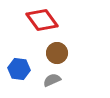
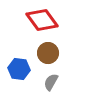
brown circle: moved 9 px left
gray semicircle: moved 1 px left, 2 px down; rotated 36 degrees counterclockwise
